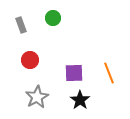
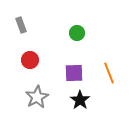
green circle: moved 24 px right, 15 px down
